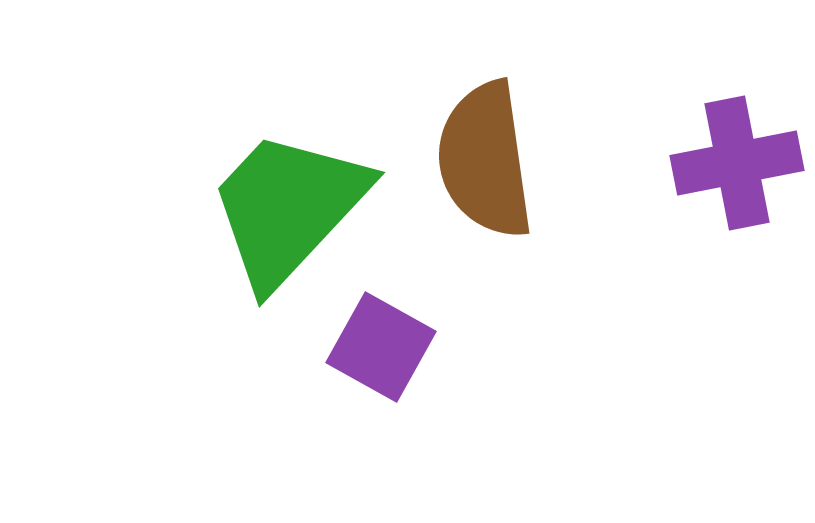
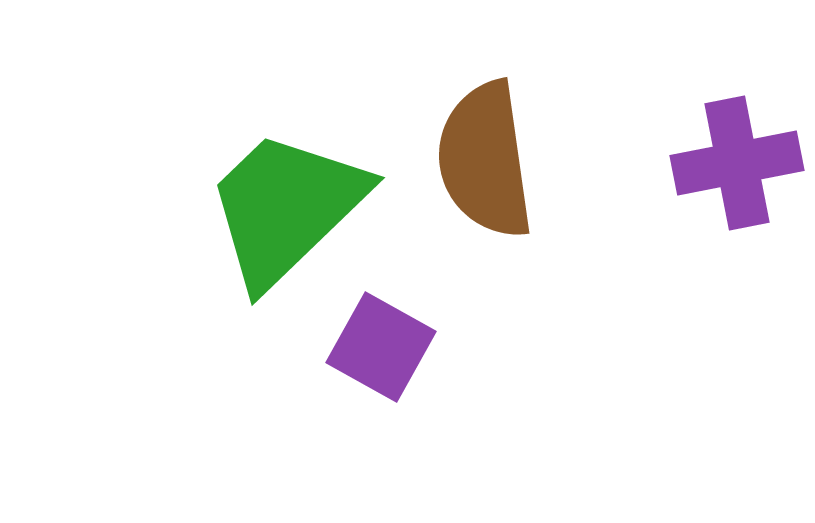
green trapezoid: moved 2 px left; rotated 3 degrees clockwise
